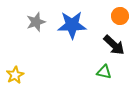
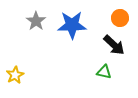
orange circle: moved 2 px down
gray star: moved 1 px up; rotated 18 degrees counterclockwise
